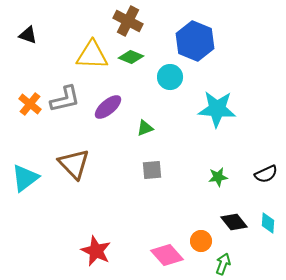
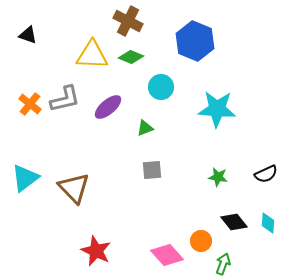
cyan circle: moved 9 px left, 10 px down
brown triangle: moved 24 px down
green star: rotated 18 degrees clockwise
